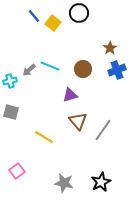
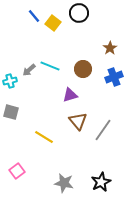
blue cross: moved 3 px left, 7 px down
